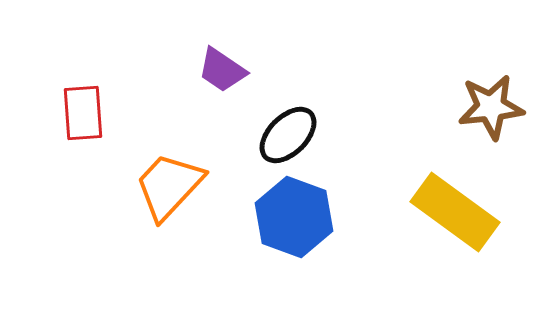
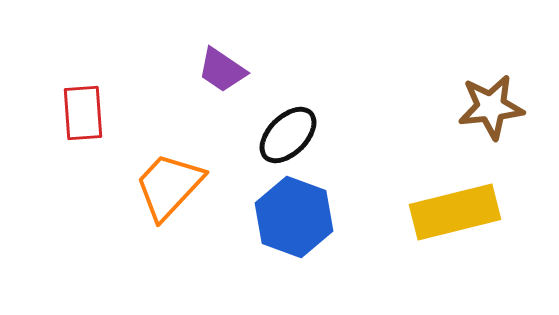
yellow rectangle: rotated 50 degrees counterclockwise
